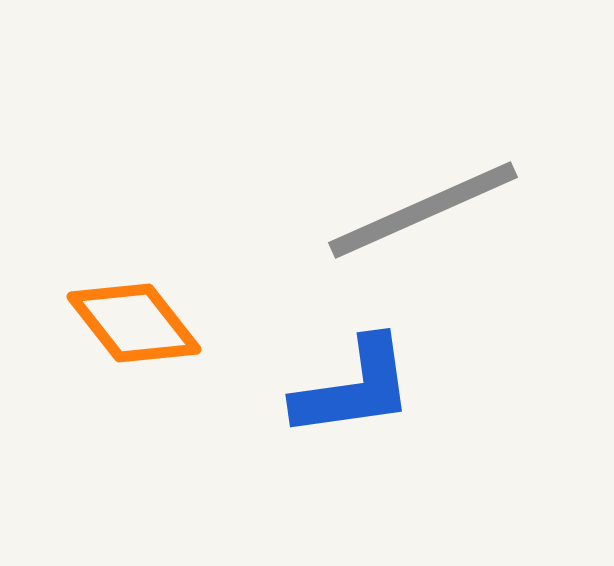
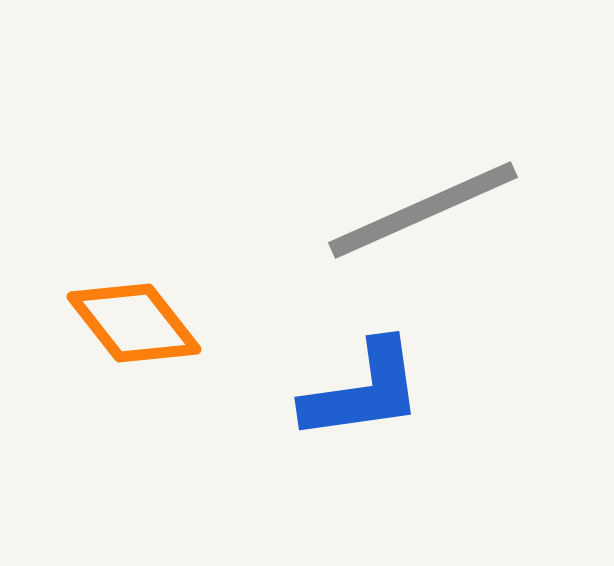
blue L-shape: moved 9 px right, 3 px down
